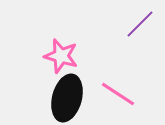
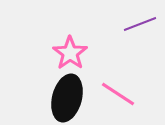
purple line: rotated 24 degrees clockwise
pink star: moved 9 px right, 3 px up; rotated 20 degrees clockwise
